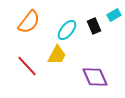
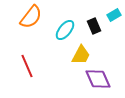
orange semicircle: moved 2 px right, 5 px up
cyan ellipse: moved 2 px left
yellow trapezoid: moved 24 px right
red line: rotated 20 degrees clockwise
purple diamond: moved 3 px right, 2 px down
